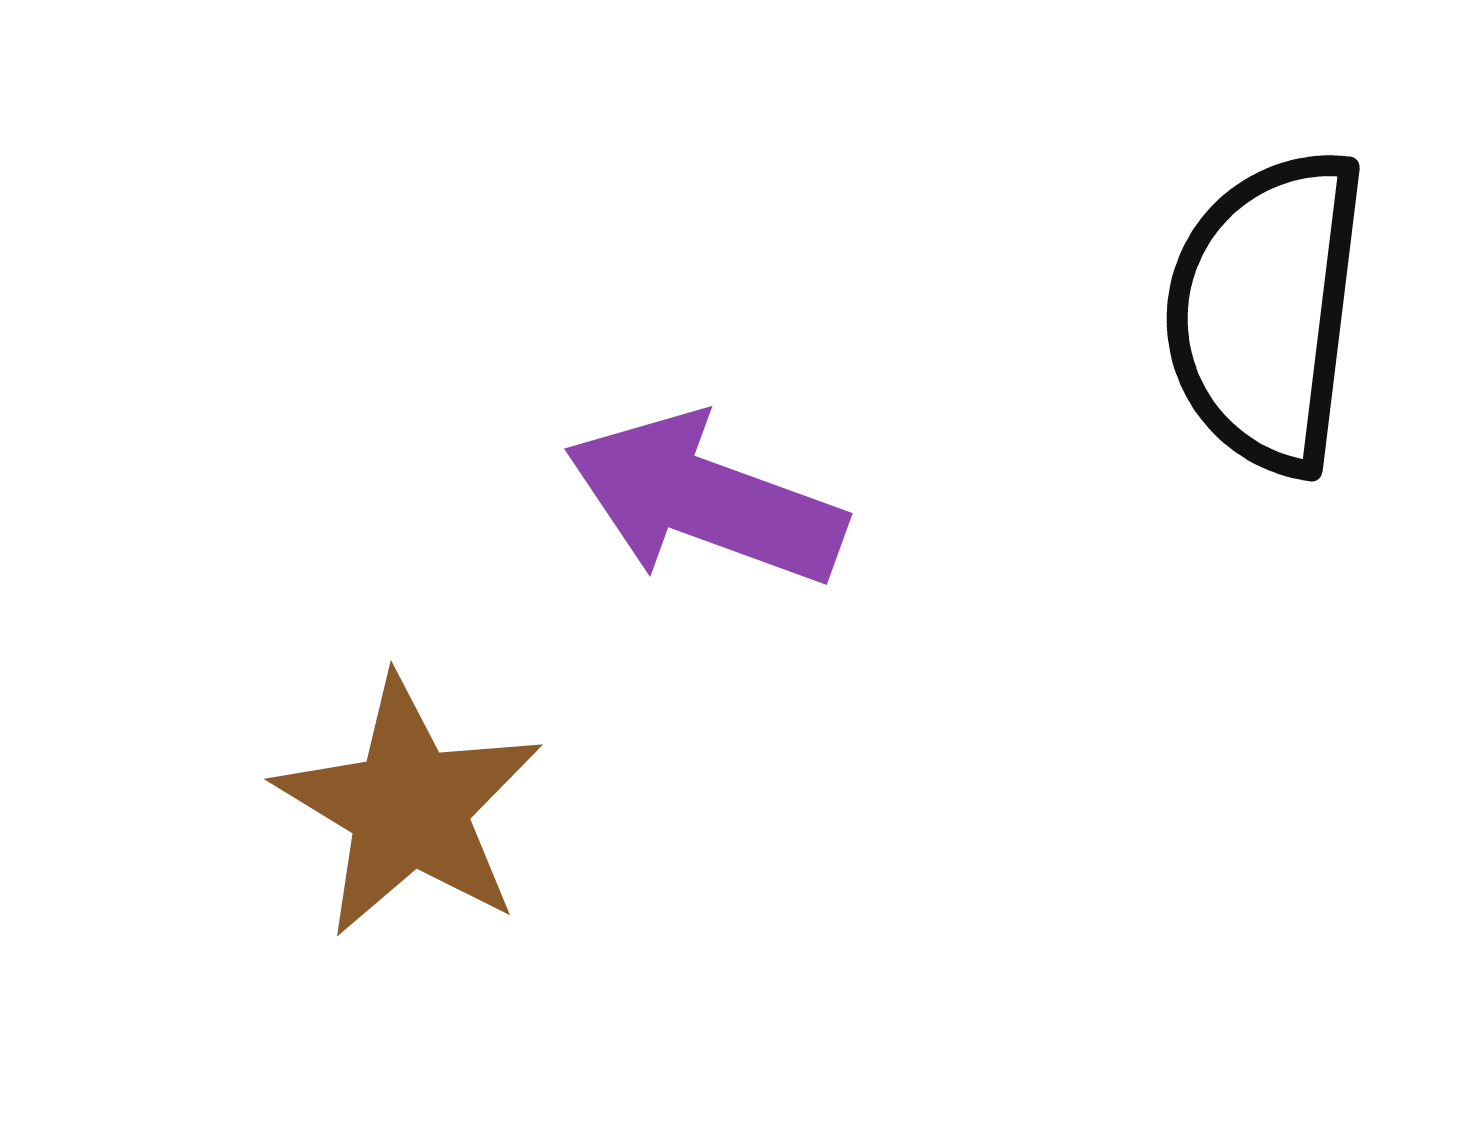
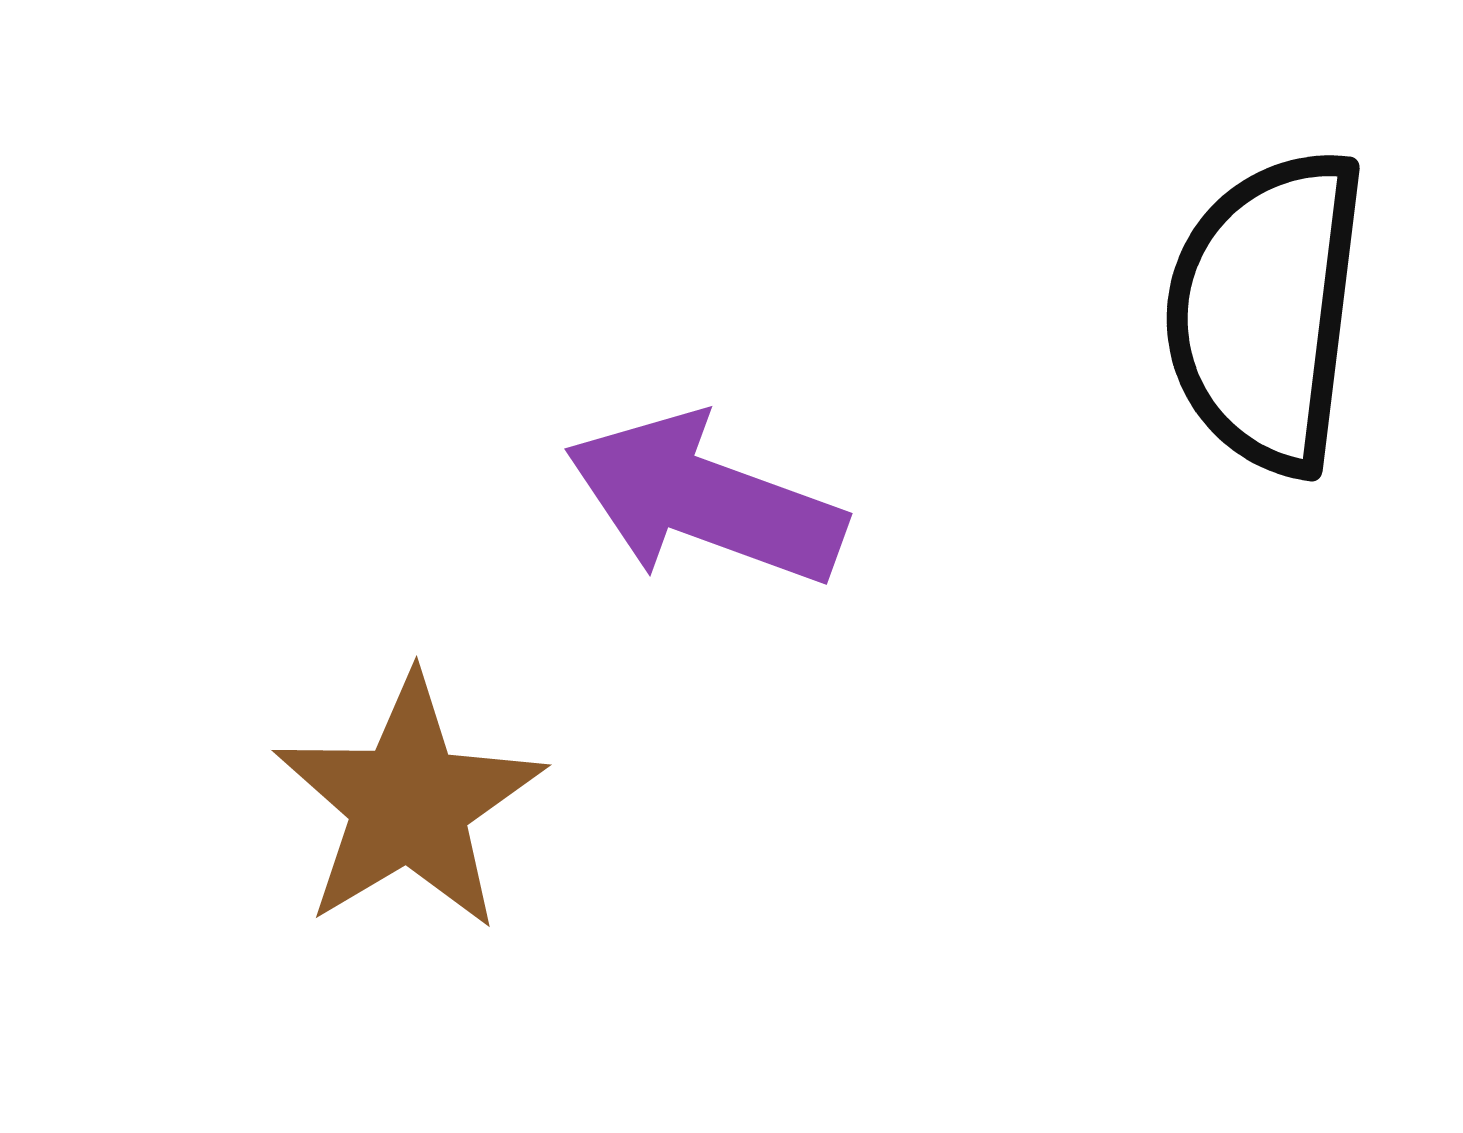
brown star: moved 4 px up; rotated 10 degrees clockwise
